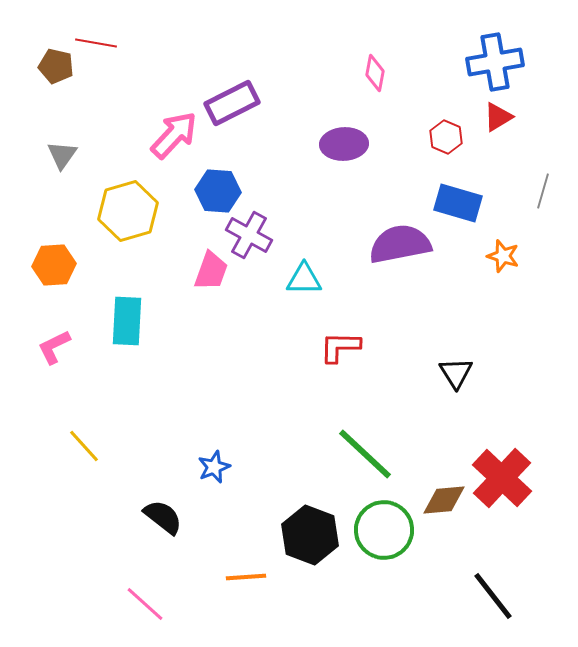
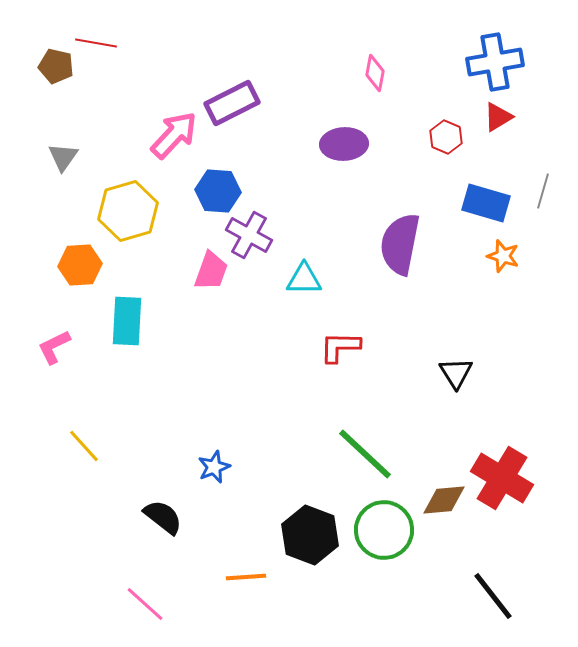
gray triangle: moved 1 px right, 2 px down
blue rectangle: moved 28 px right
purple semicircle: rotated 68 degrees counterclockwise
orange hexagon: moved 26 px right
red cross: rotated 12 degrees counterclockwise
